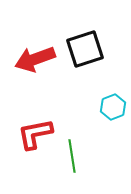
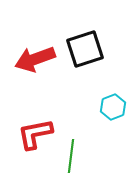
green line: moved 1 px left; rotated 16 degrees clockwise
